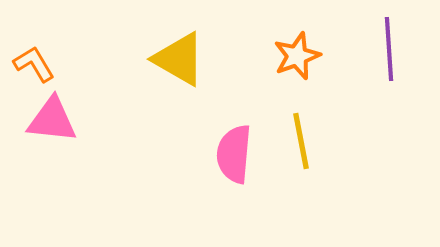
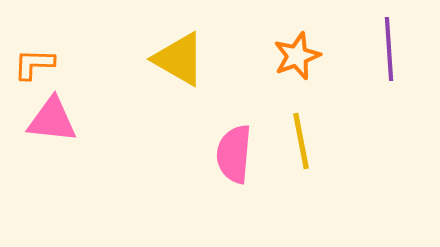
orange L-shape: rotated 57 degrees counterclockwise
